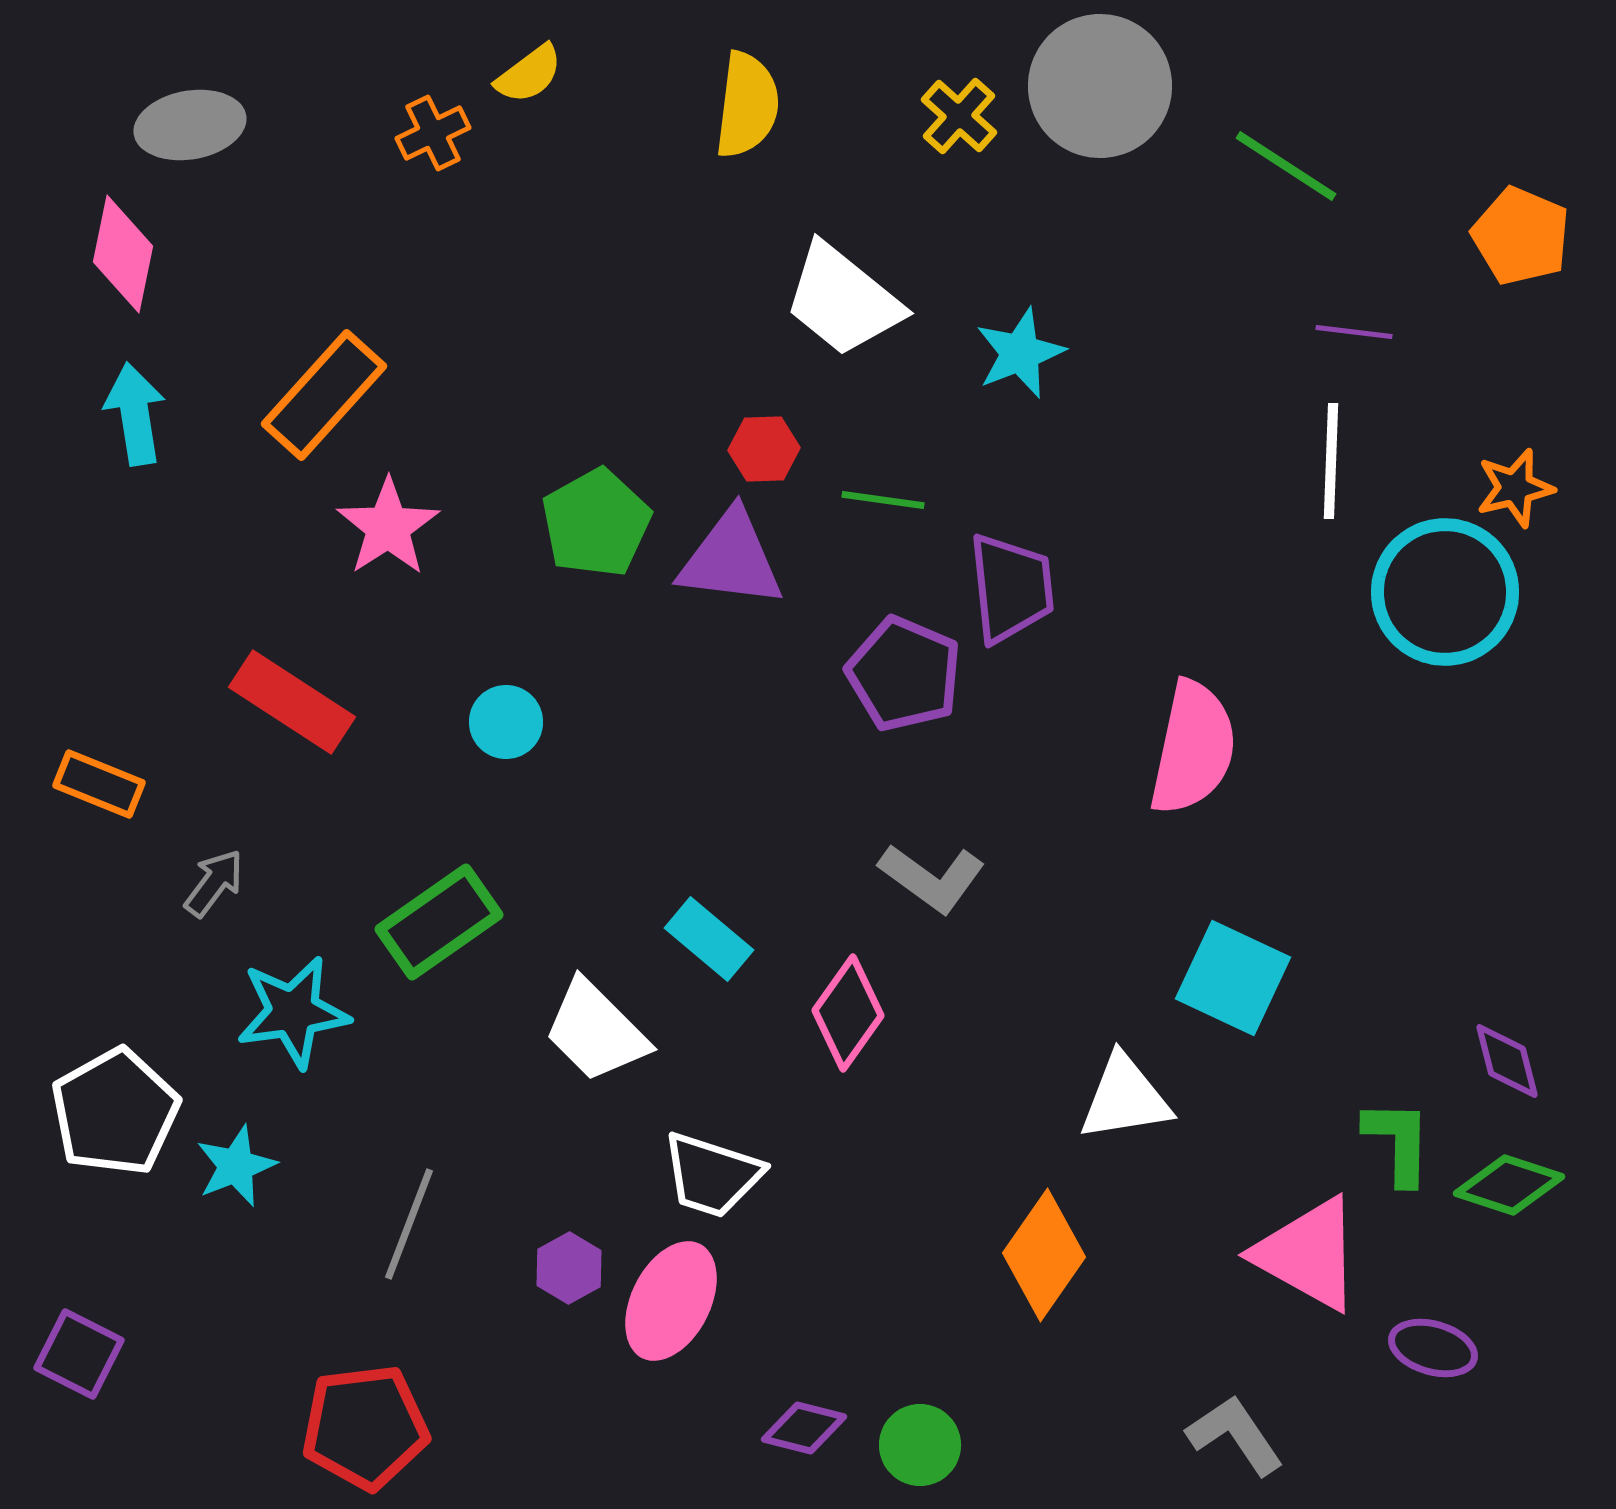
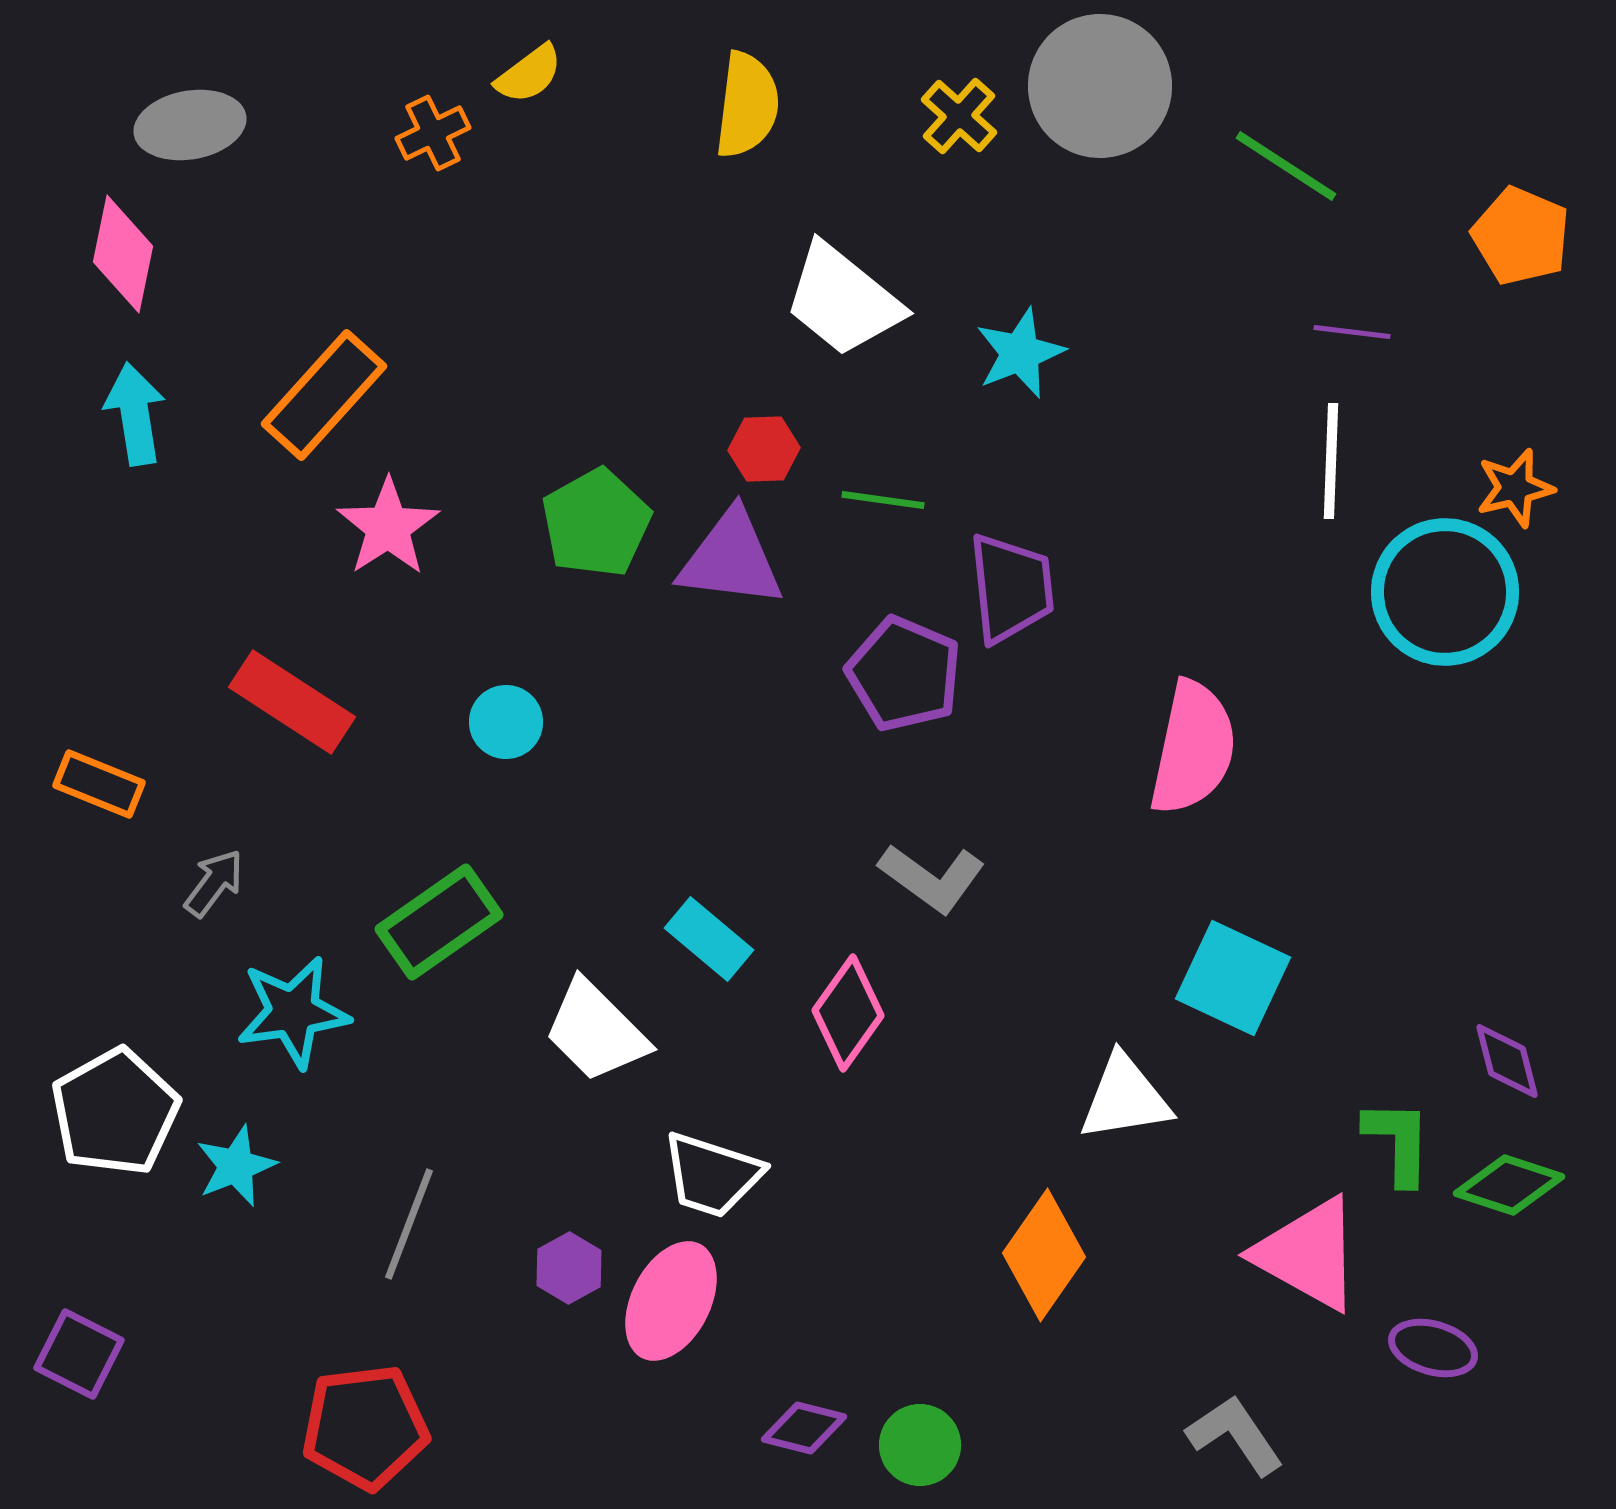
purple line at (1354, 332): moved 2 px left
